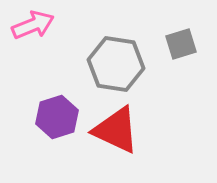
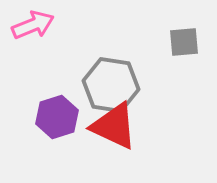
gray square: moved 3 px right, 2 px up; rotated 12 degrees clockwise
gray hexagon: moved 5 px left, 21 px down
red triangle: moved 2 px left, 4 px up
